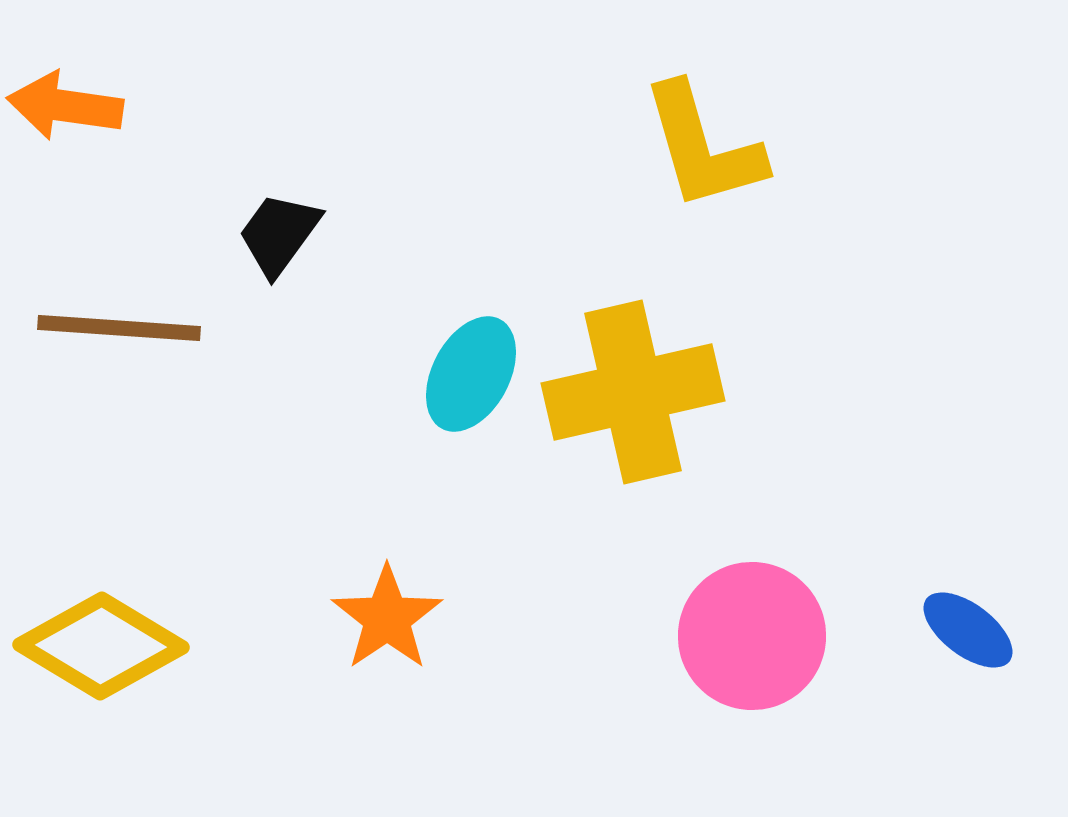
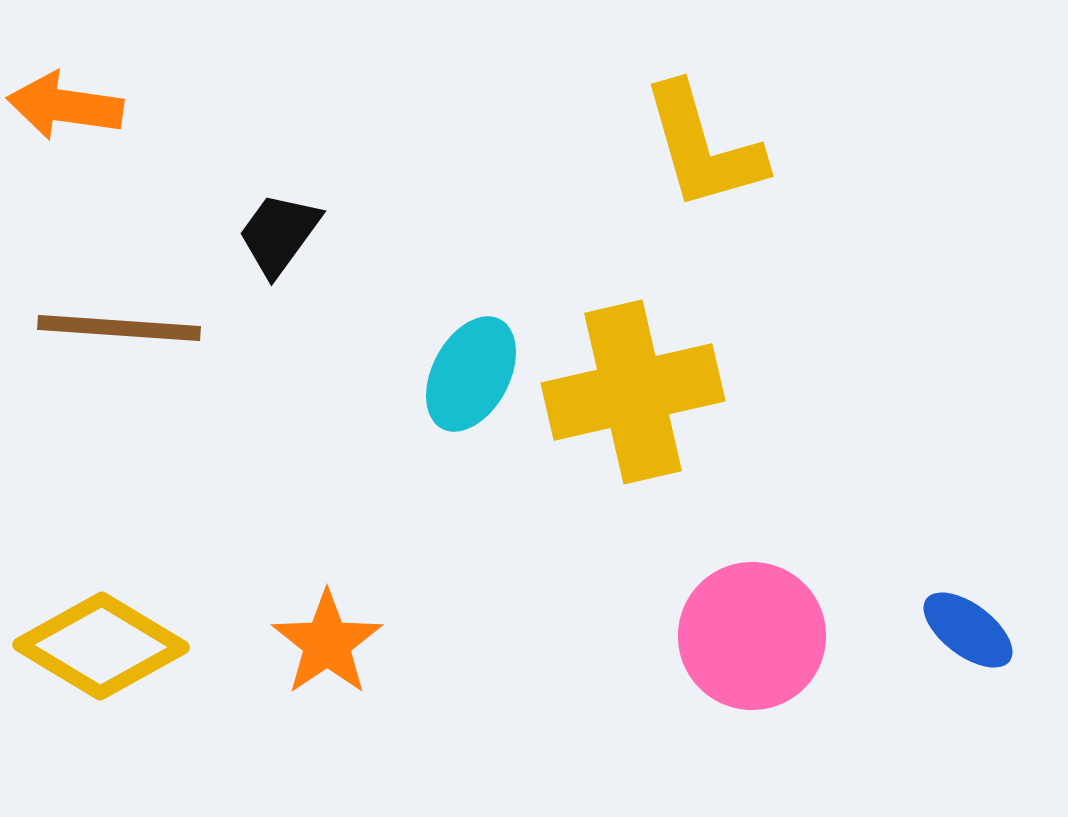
orange star: moved 60 px left, 25 px down
